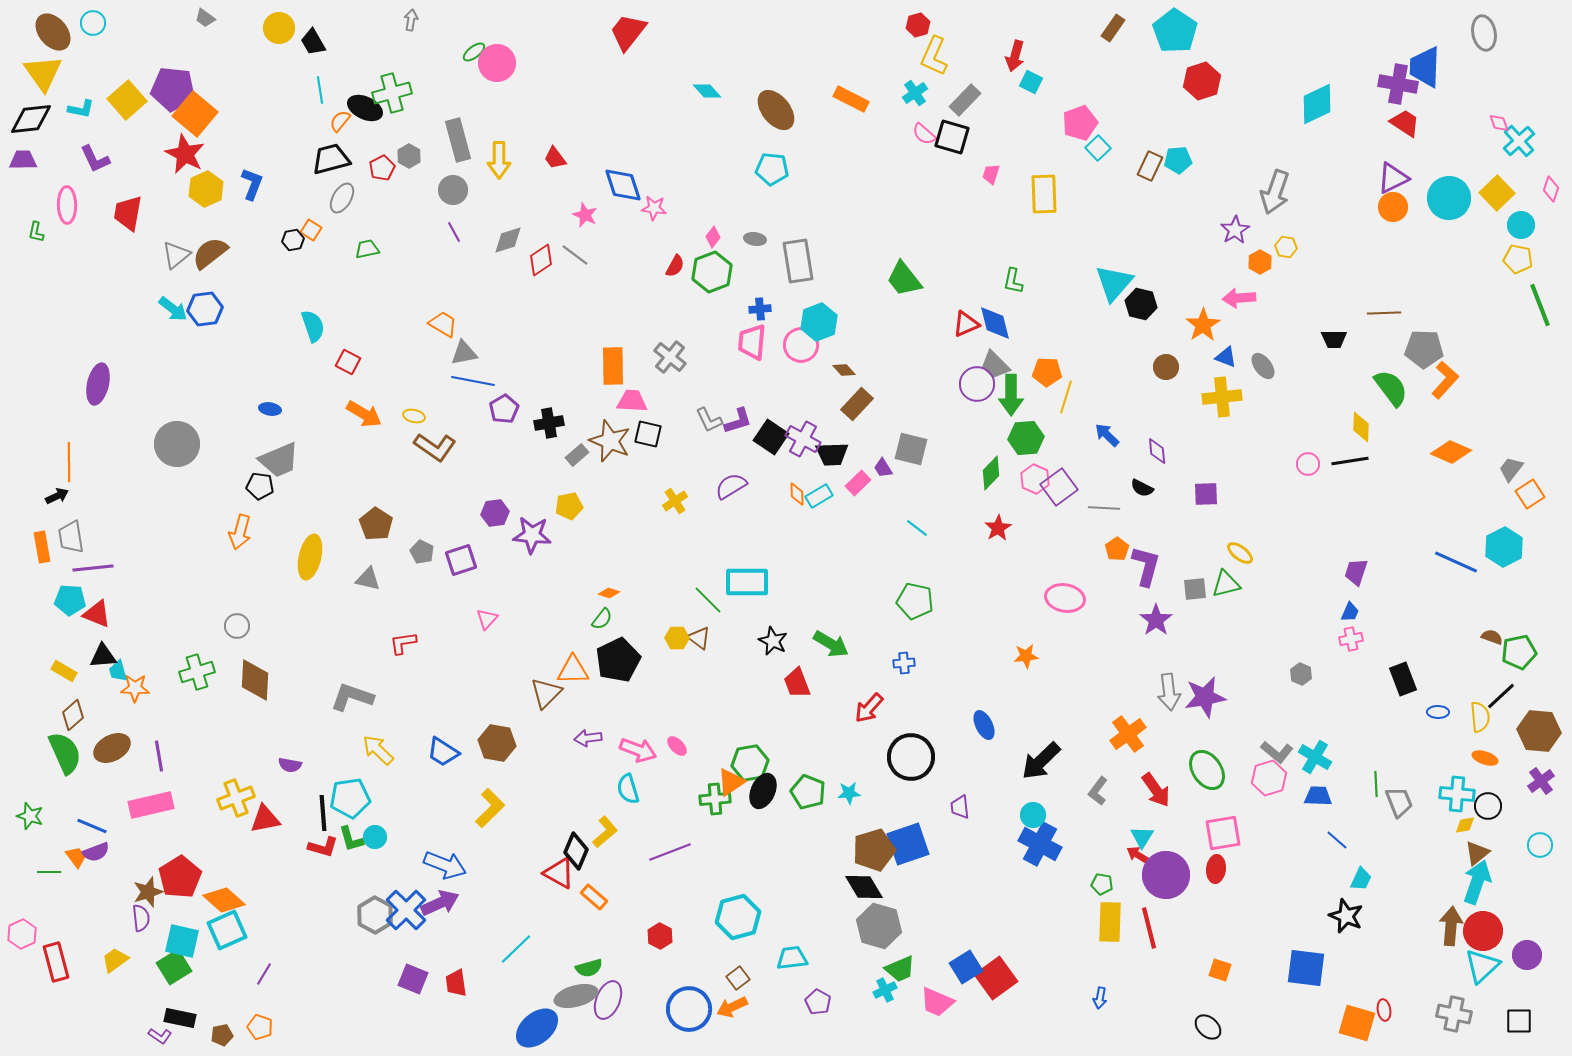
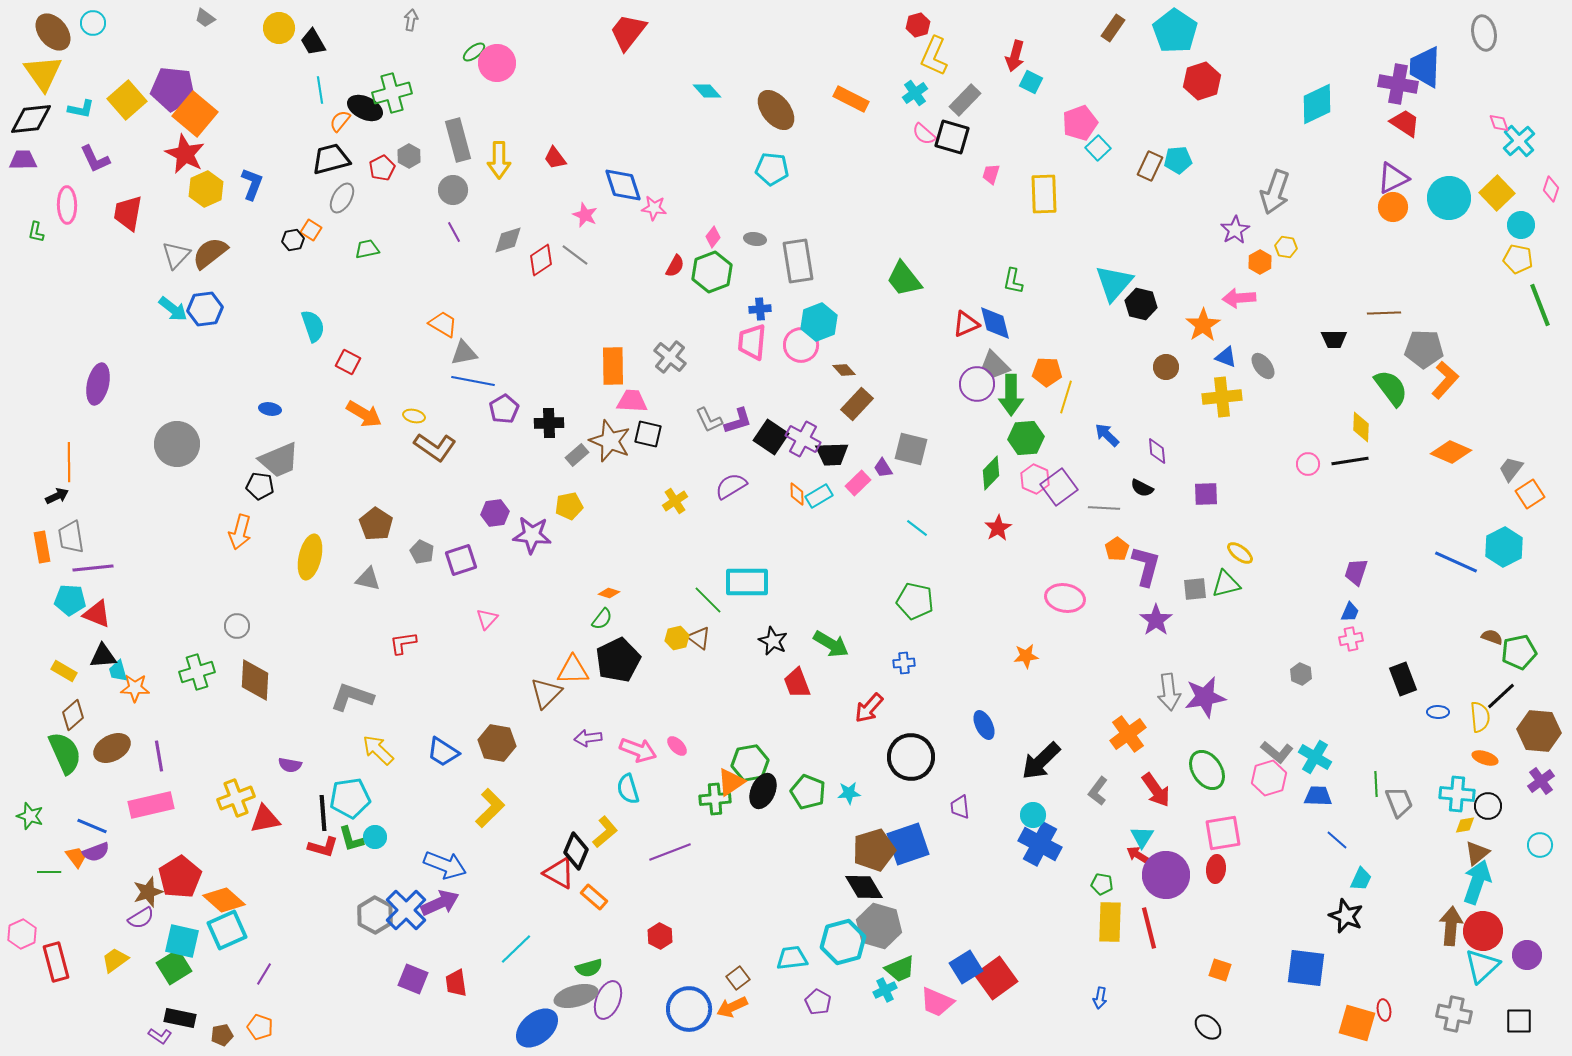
gray triangle at (176, 255): rotated 8 degrees counterclockwise
black cross at (549, 423): rotated 8 degrees clockwise
yellow hexagon at (677, 638): rotated 15 degrees counterclockwise
cyan hexagon at (738, 917): moved 105 px right, 25 px down
purple semicircle at (141, 918): rotated 64 degrees clockwise
